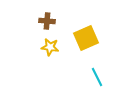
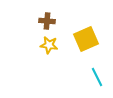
yellow square: moved 1 px down
yellow star: moved 1 px left, 2 px up
